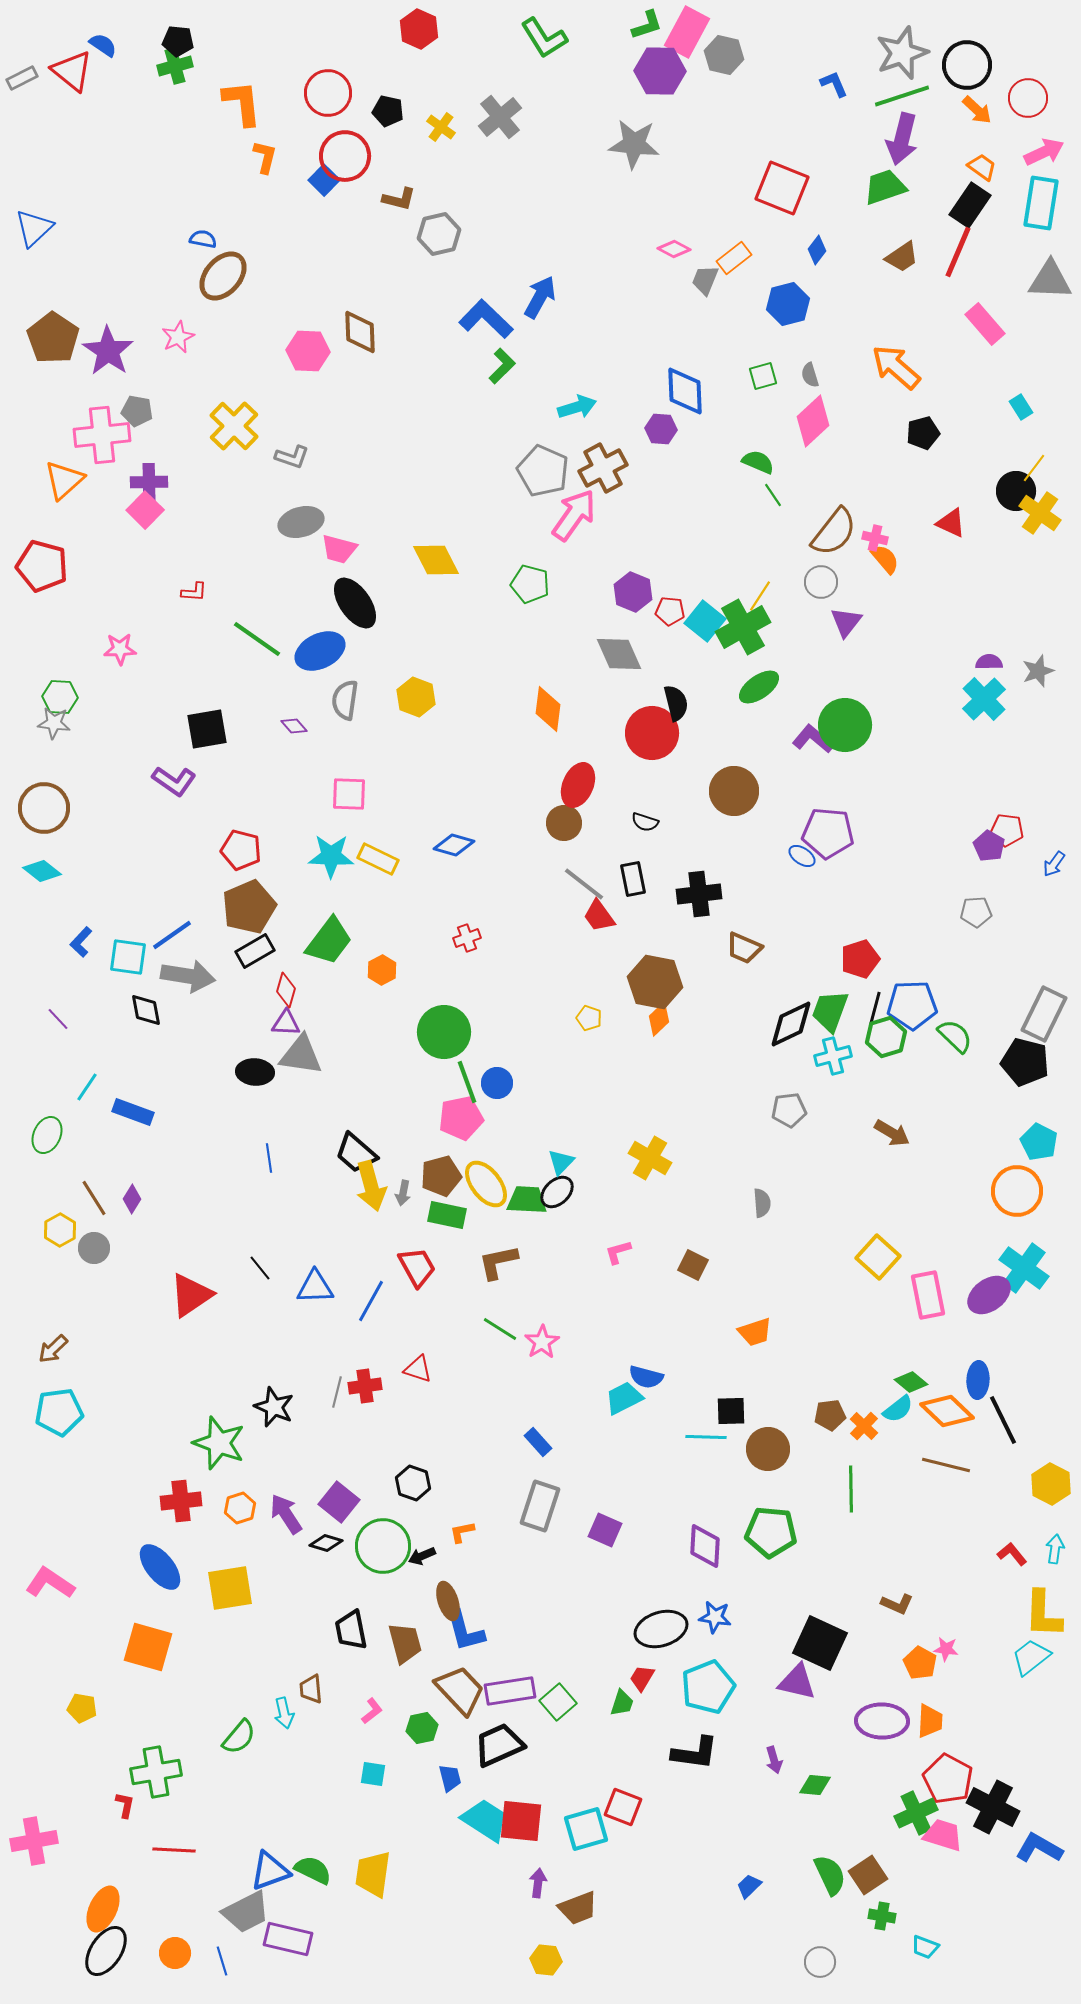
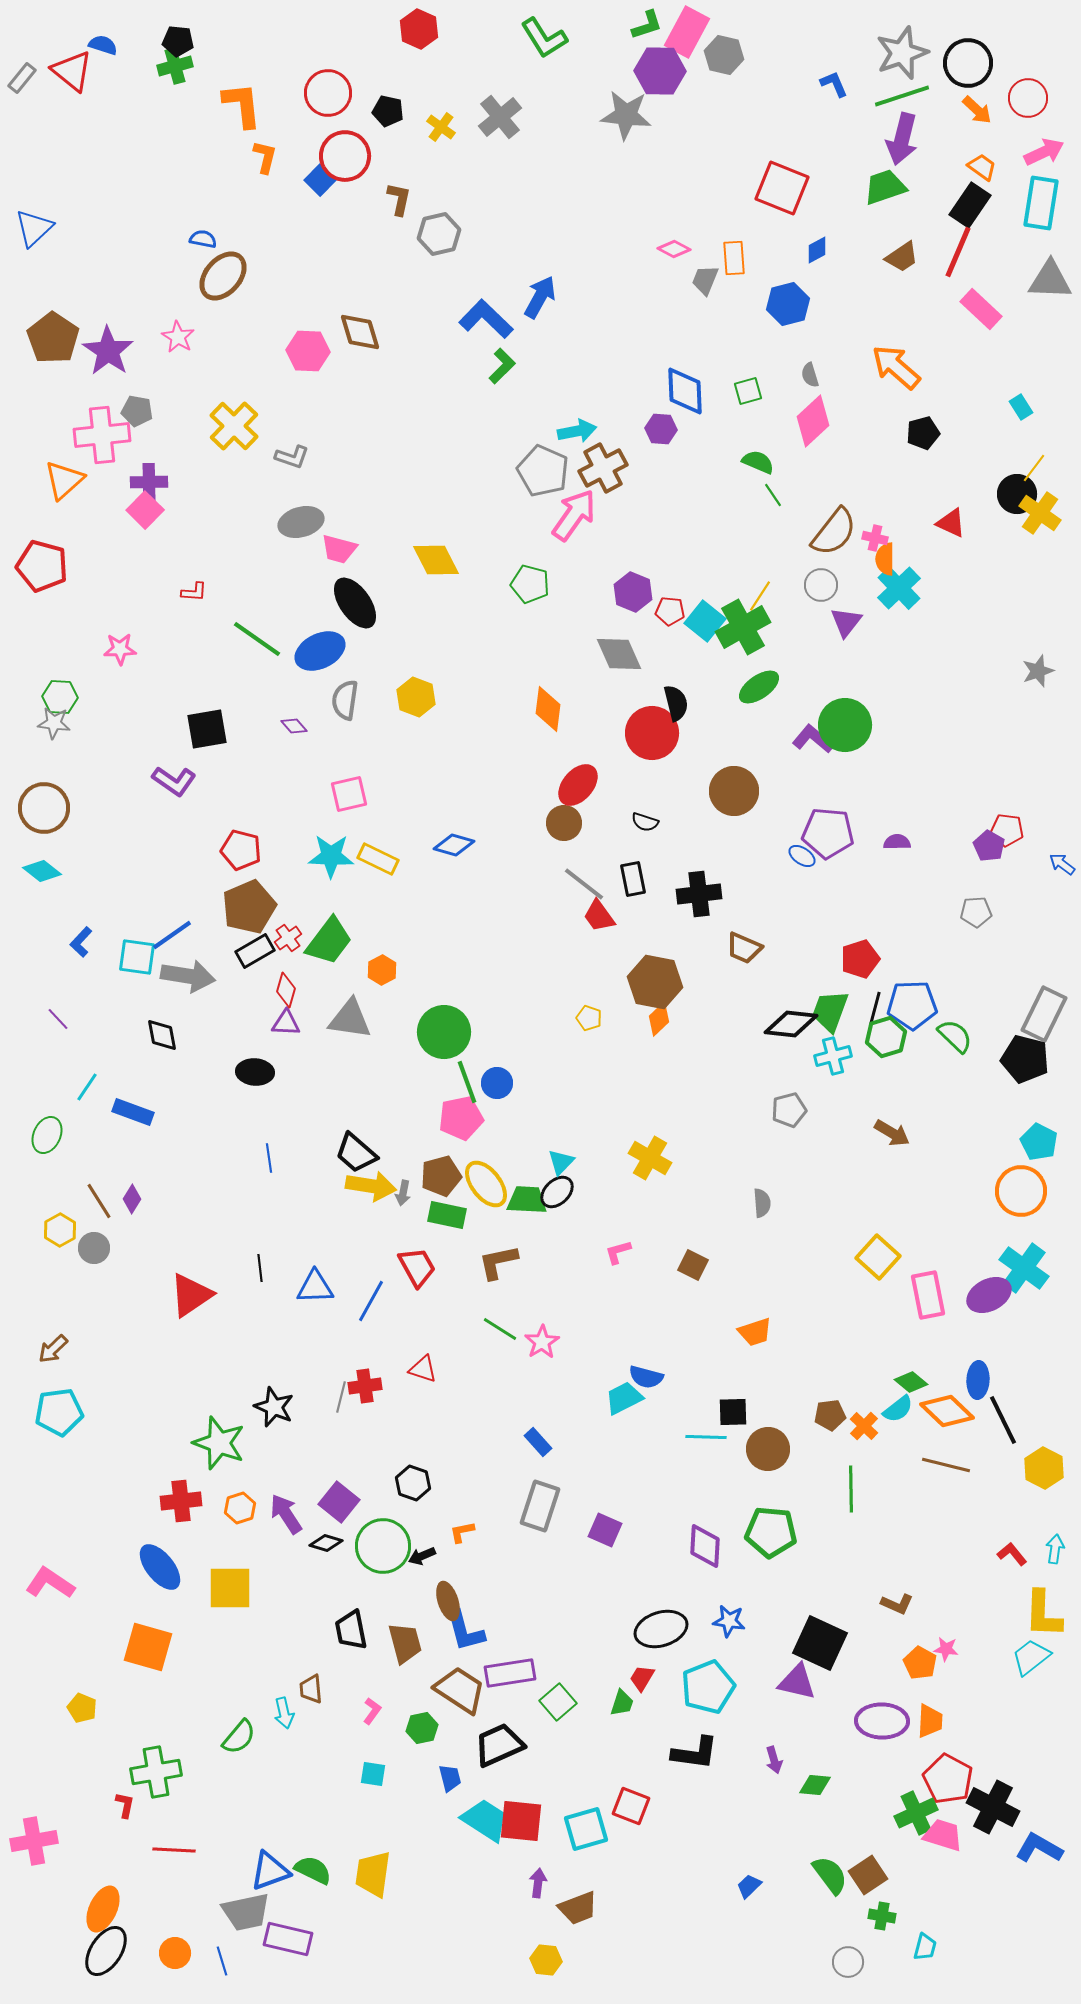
blue semicircle at (103, 45): rotated 16 degrees counterclockwise
black circle at (967, 65): moved 1 px right, 2 px up
gray rectangle at (22, 78): rotated 24 degrees counterclockwise
orange L-shape at (242, 103): moved 2 px down
gray star at (634, 144): moved 8 px left, 29 px up
blue square at (324, 180): moved 4 px left
brown L-shape at (399, 199): rotated 92 degrees counterclockwise
blue diamond at (817, 250): rotated 24 degrees clockwise
orange rectangle at (734, 258): rotated 56 degrees counterclockwise
pink rectangle at (985, 324): moved 4 px left, 15 px up; rotated 6 degrees counterclockwise
brown diamond at (360, 332): rotated 15 degrees counterclockwise
pink star at (178, 337): rotated 16 degrees counterclockwise
green square at (763, 376): moved 15 px left, 15 px down
cyan arrow at (577, 407): moved 24 px down; rotated 6 degrees clockwise
black circle at (1016, 491): moved 1 px right, 3 px down
orange semicircle at (885, 559): rotated 140 degrees counterclockwise
gray circle at (821, 582): moved 3 px down
purple semicircle at (989, 662): moved 92 px left, 180 px down
cyan cross at (984, 699): moved 85 px left, 111 px up
red ellipse at (578, 785): rotated 18 degrees clockwise
pink square at (349, 794): rotated 15 degrees counterclockwise
blue arrow at (1054, 864): moved 8 px right; rotated 92 degrees clockwise
red cross at (467, 938): moved 179 px left; rotated 16 degrees counterclockwise
cyan square at (128, 957): moved 9 px right
black diamond at (146, 1010): moved 16 px right, 25 px down
black diamond at (791, 1024): rotated 32 degrees clockwise
gray triangle at (301, 1055): moved 49 px right, 36 px up
black pentagon at (1025, 1062): moved 3 px up
gray pentagon at (789, 1110): rotated 8 degrees counterclockwise
yellow arrow at (371, 1186): rotated 66 degrees counterclockwise
orange circle at (1017, 1191): moved 4 px right
brown line at (94, 1198): moved 5 px right, 3 px down
black line at (260, 1268): rotated 32 degrees clockwise
purple ellipse at (989, 1295): rotated 9 degrees clockwise
red triangle at (418, 1369): moved 5 px right
gray line at (337, 1392): moved 4 px right, 5 px down
black square at (731, 1411): moved 2 px right, 1 px down
yellow hexagon at (1051, 1484): moved 7 px left, 16 px up
yellow square at (230, 1588): rotated 9 degrees clockwise
blue star at (715, 1617): moved 14 px right, 4 px down
brown trapezoid at (460, 1690): rotated 14 degrees counterclockwise
purple rectangle at (510, 1691): moved 18 px up
yellow pentagon at (82, 1708): rotated 12 degrees clockwise
pink L-shape at (372, 1711): rotated 16 degrees counterclockwise
red square at (623, 1807): moved 8 px right, 1 px up
green semicircle at (830, 1875): rotated 12 degrees counterclockwise
gray trapezoid at (246, 1912): rotated 15 degrees clockwise
cyan trapezoid at (925, 1947): rotated 96 degrees counterclockwise
gray circle at (820, 1962): moved 28 px right
